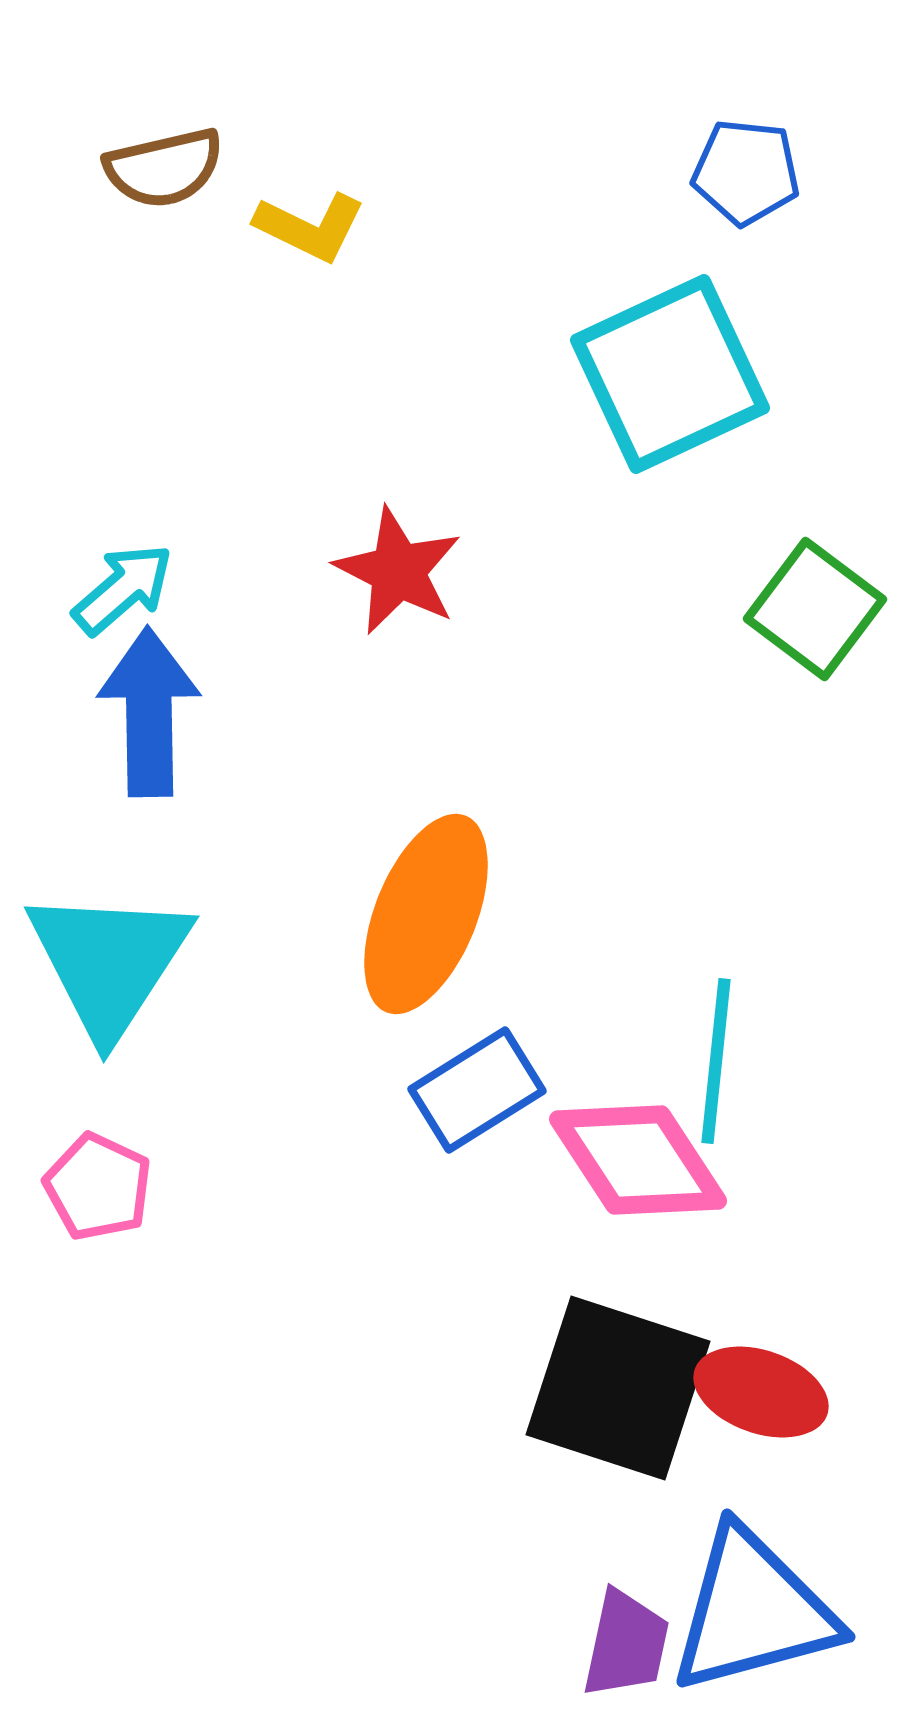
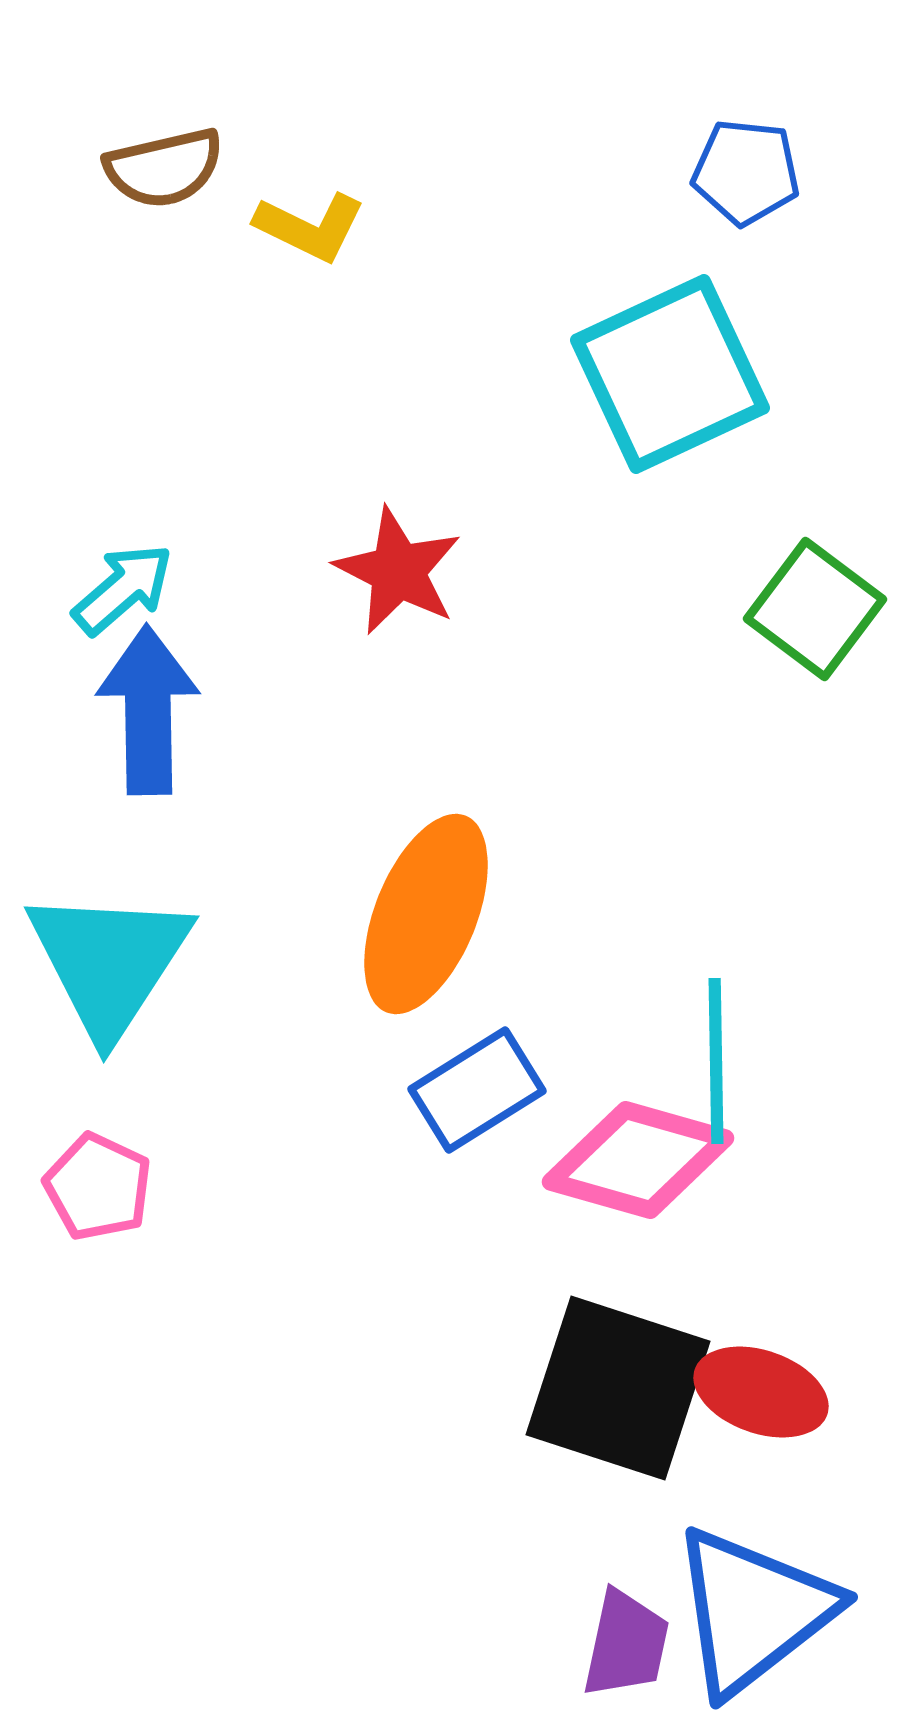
blue arrow: moved 1 px left, 2 px up
cyan line: rotated 7 degrees counterclockwise
pink diamond: rotated 41 degrees counterclockwise
blue triangle: rotated 23 degrees counterclockwise
